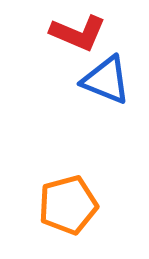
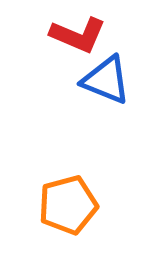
red L-shape: moved 2 px down
